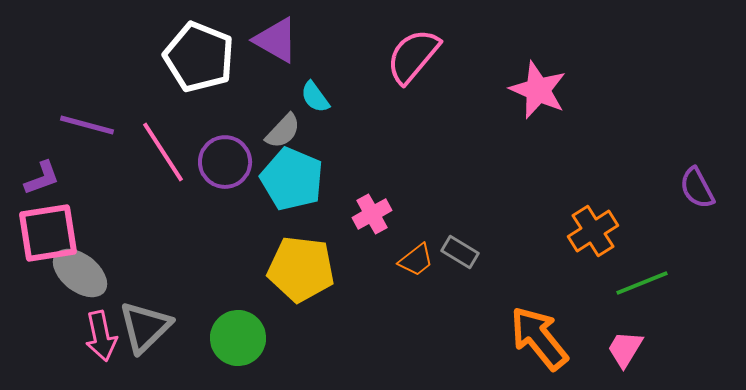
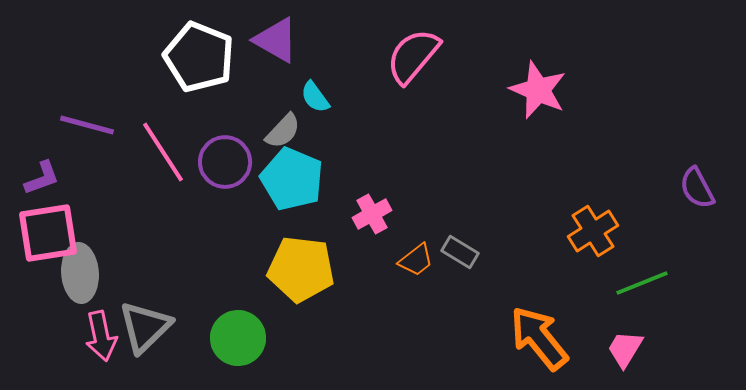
gray ellipse: rotated 48 degrees clockwise
